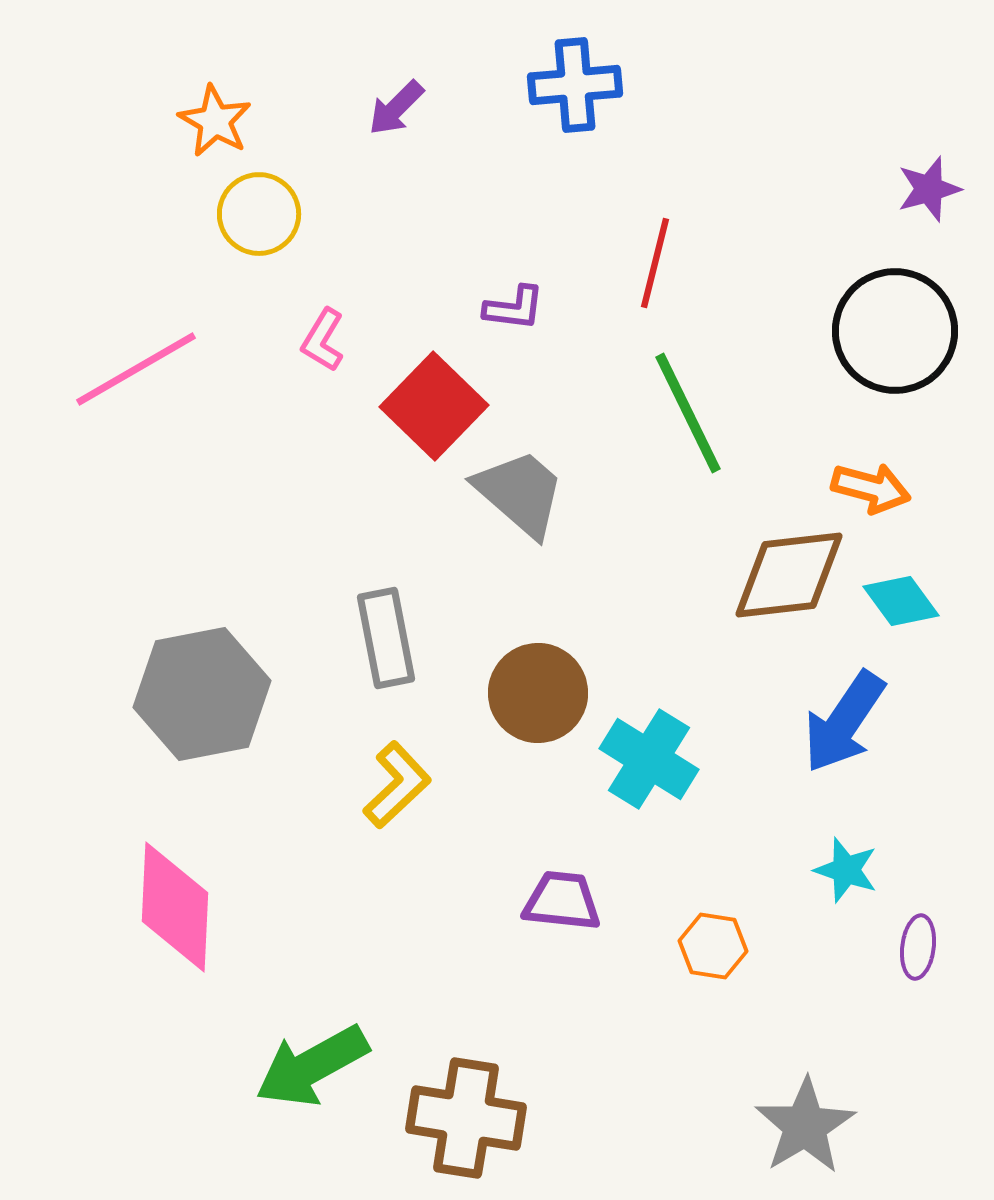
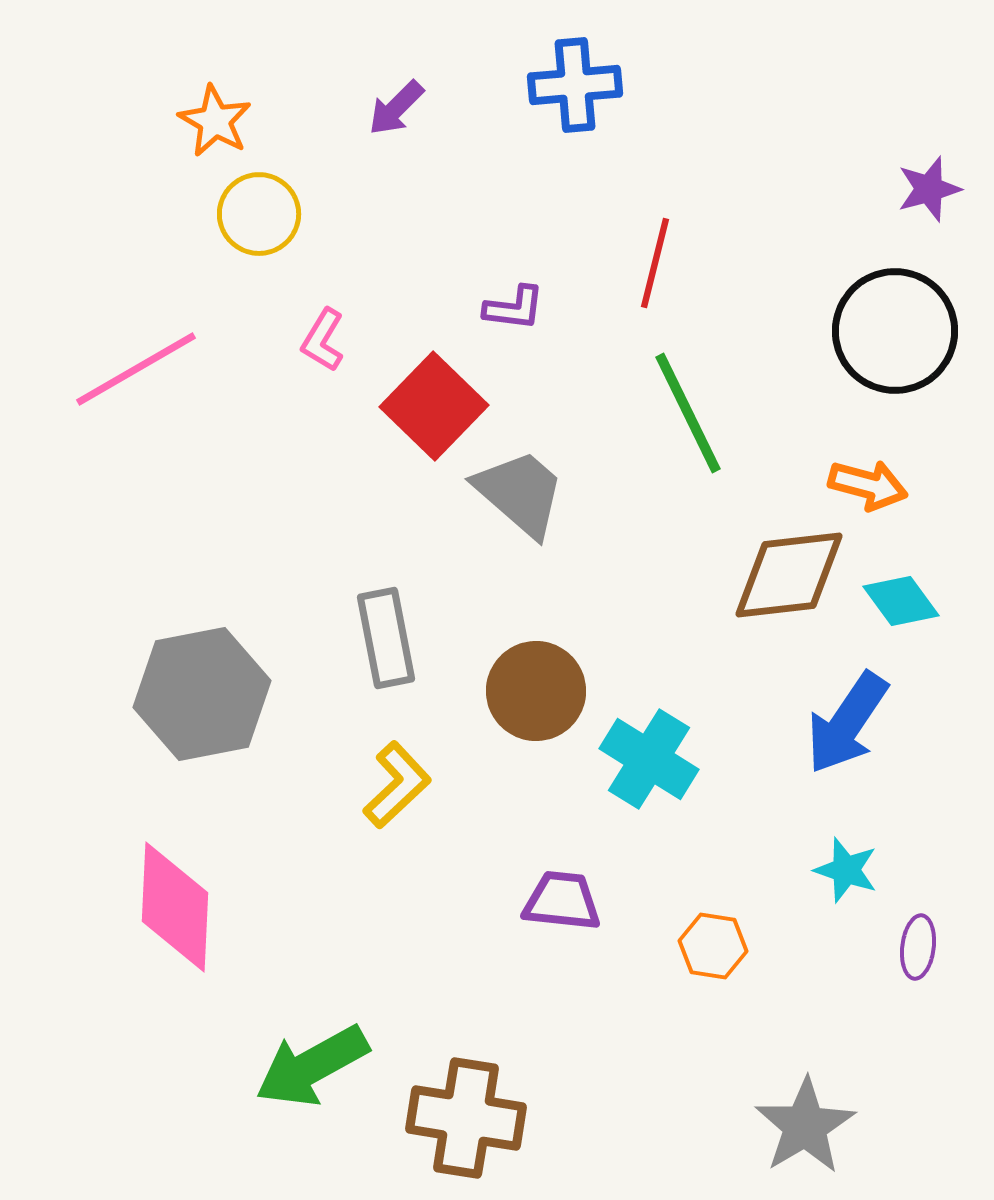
orange arrow: moved 3 px left, 3 px up
brown circle: moved 2 px left, 2 px up
blue arrow: moved 3 px right, 1 px down
